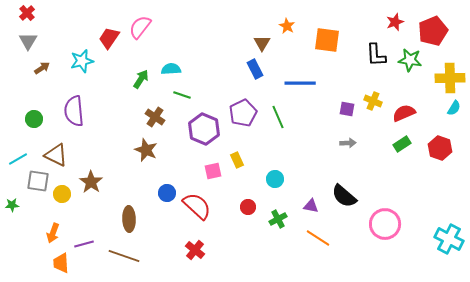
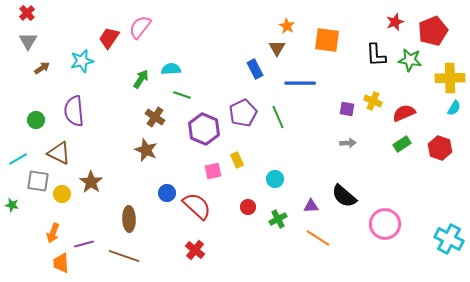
brown triangle at (262, 43): moved 15 px right, 5 px down
green circle at (34, 119): moved 2 px right, 1 px down
brown triangle at (56, 155): moved 3 px right, 2 px up
green star at (12, 205): rotated 16 degrees clockwise
purple triangle at (311, 206): rotated 14 degrees counterclockwise
